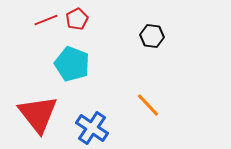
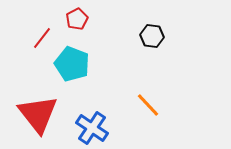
red line: moved 4 px left, 18 px down; rotated 30 degrees counterclockwise
